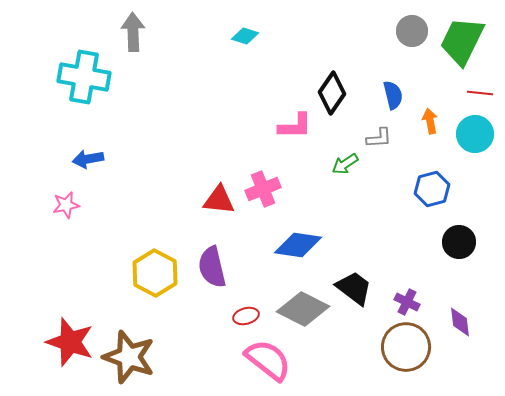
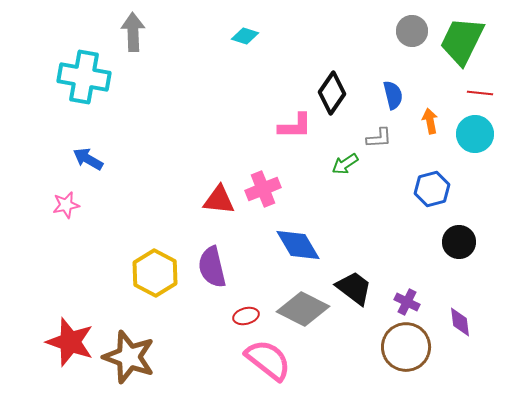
blue arrow: rotated 40 degrees clockwise
blue diamond: rotated 51 degrees clockwise
